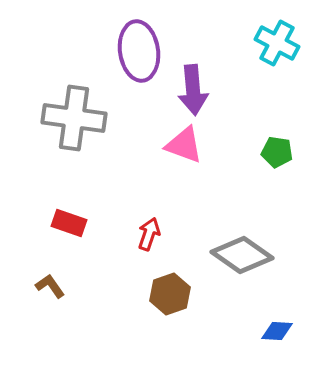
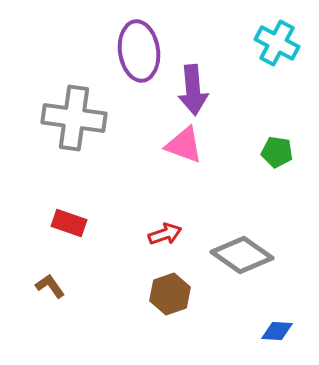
red arrow: moved 16 px right; rotated 52 degrees clockwise
